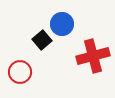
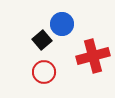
red circle: moved 24 px right
